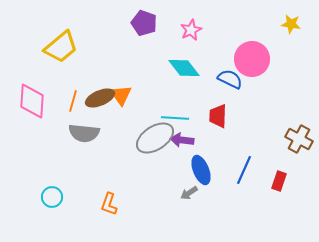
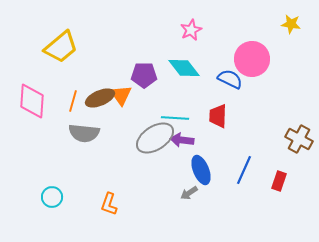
purple pentagon: moved 52 px down; rotated 20 degrees counterclockwise
